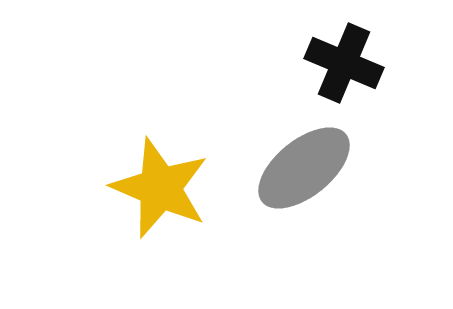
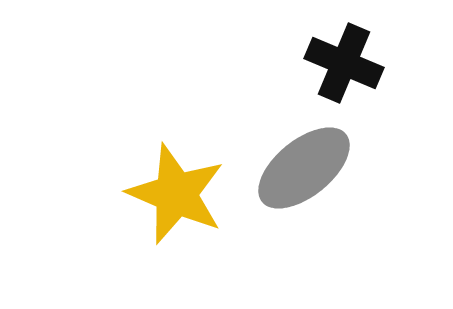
yellow star: moved 16 px right, 6 px down
